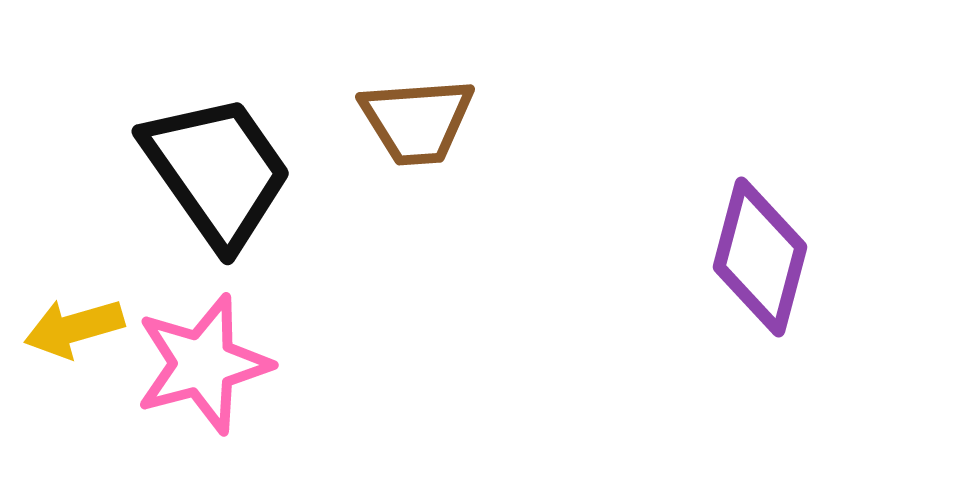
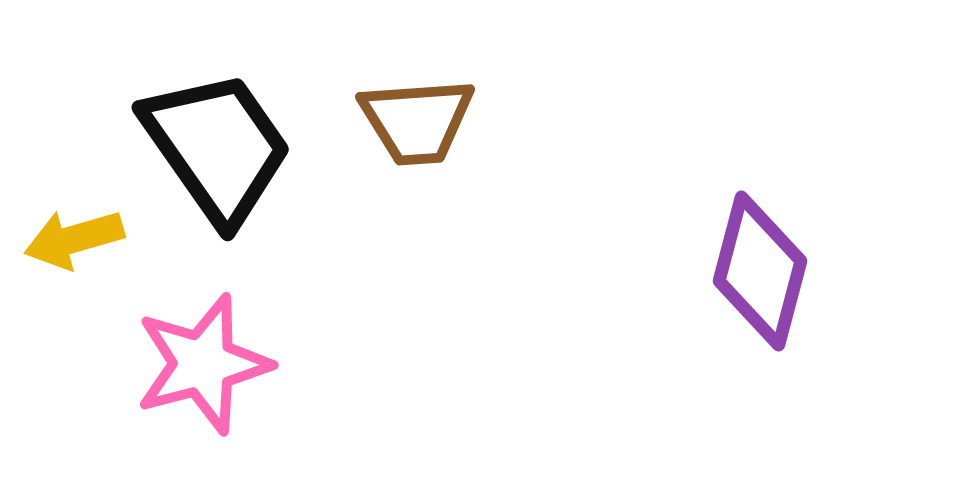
black trapezoid: moved 24 px up
purple diamond: moved 14 px down
yellow arrow: moved 89 px up
